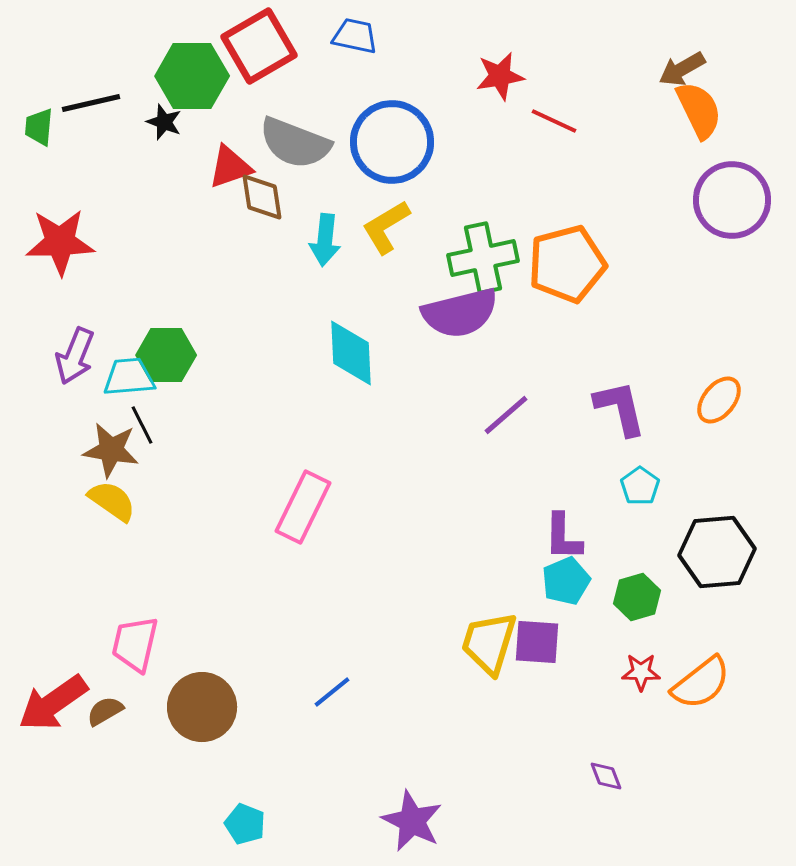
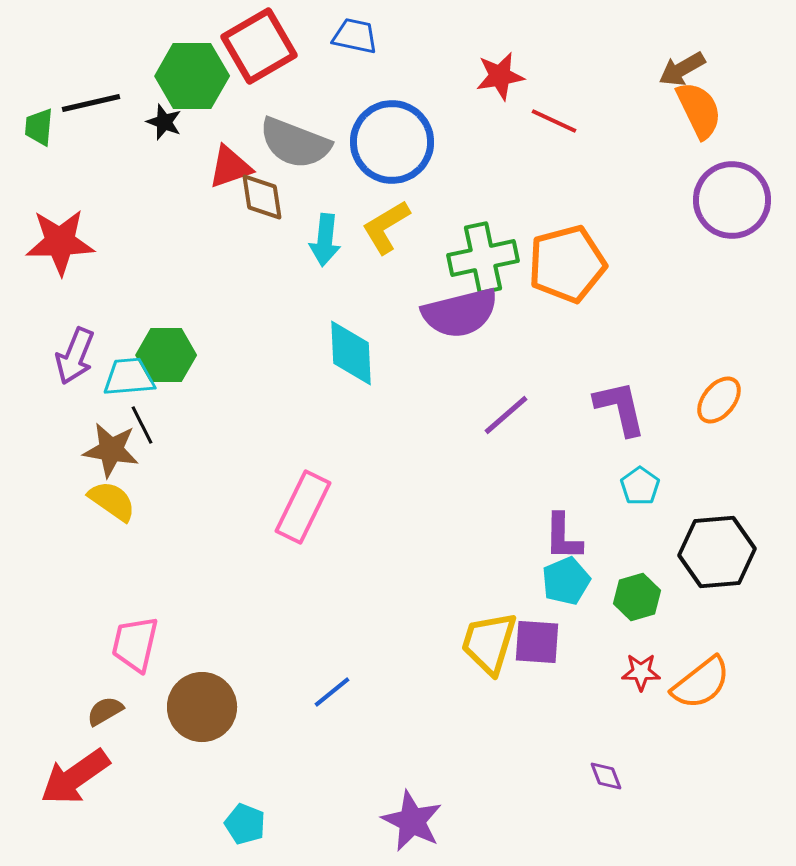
red arrow at (53, 703): moved 22 px right, 74 px down
